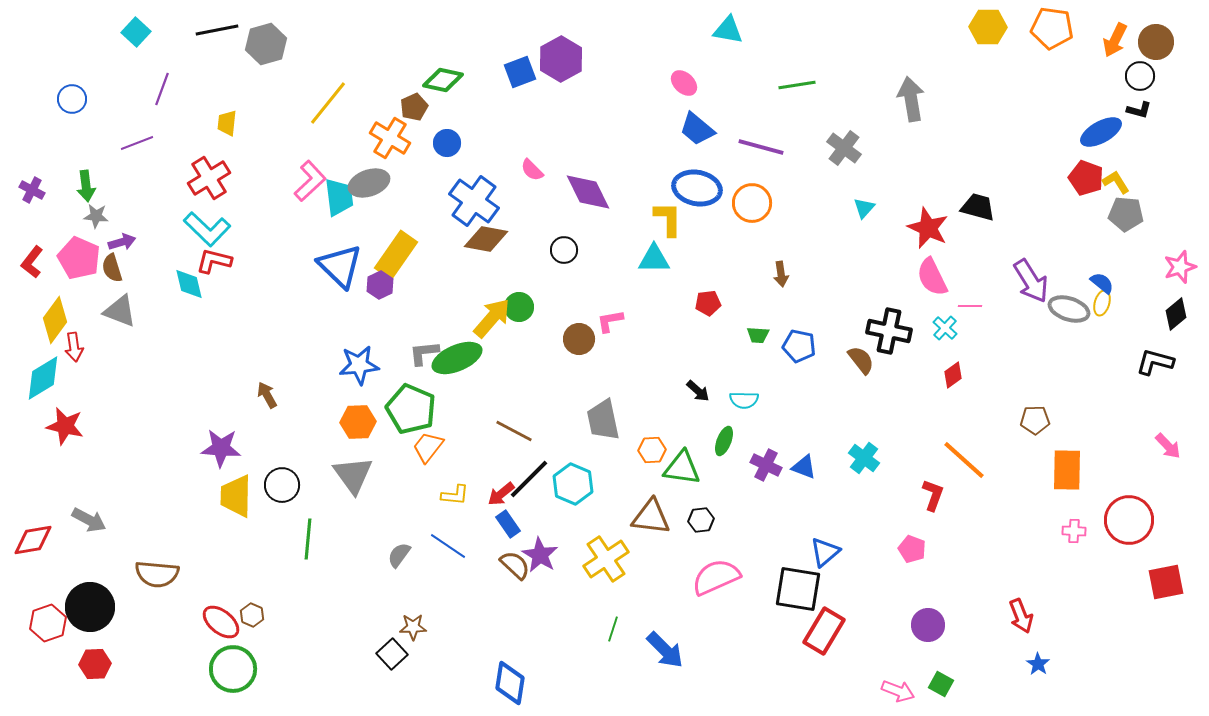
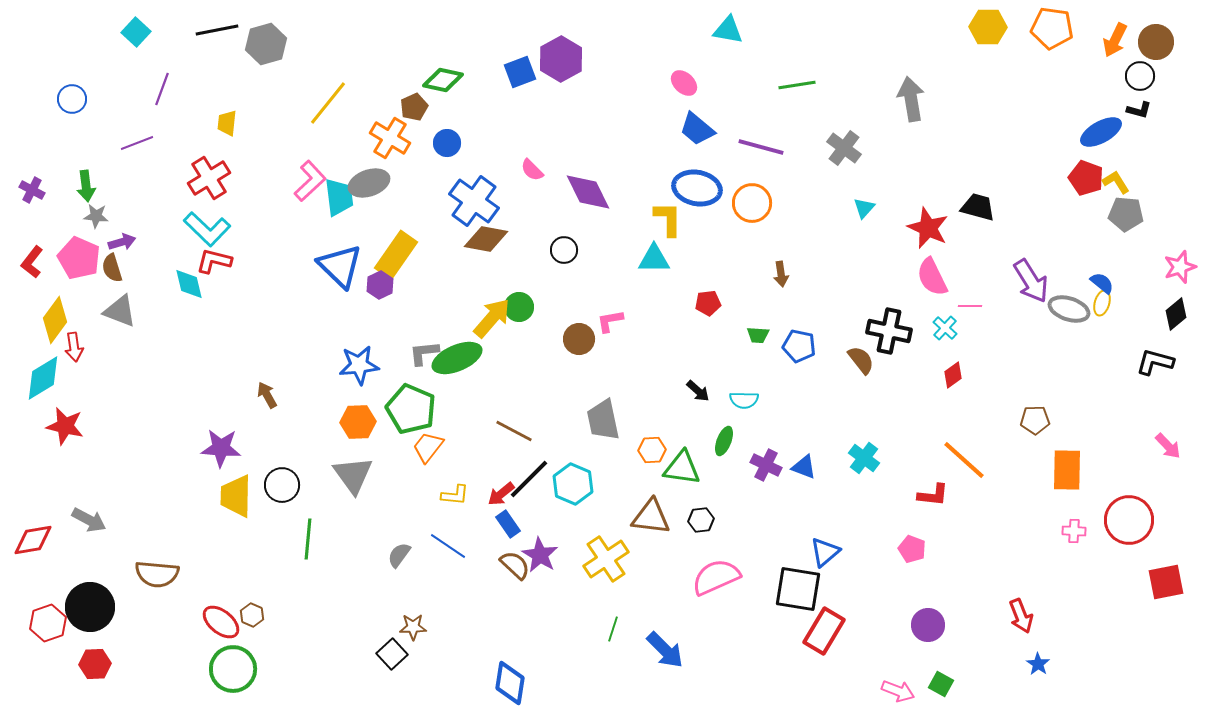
red L-shape at (933, 495): rotated 76 degrees clockwise
